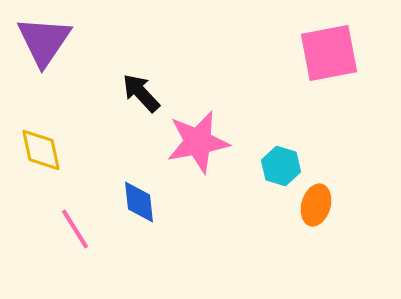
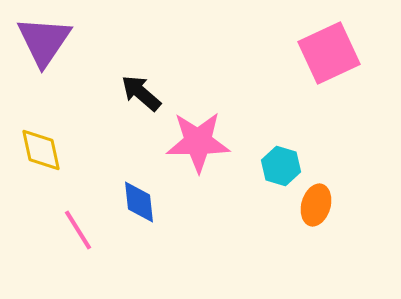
pink square: rotated 14 degrees counterclockwise
black arrow: rotated 6 degrees counterclockwise
pink star: rotated 10 degrees clockwise
pink line: moved 3 px right, 1 px down
